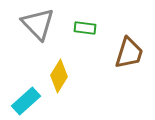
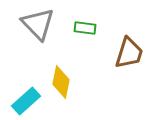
yellow diamond: moved 2 px right, 6 px down; rotated 20 degrees counterclockwise
